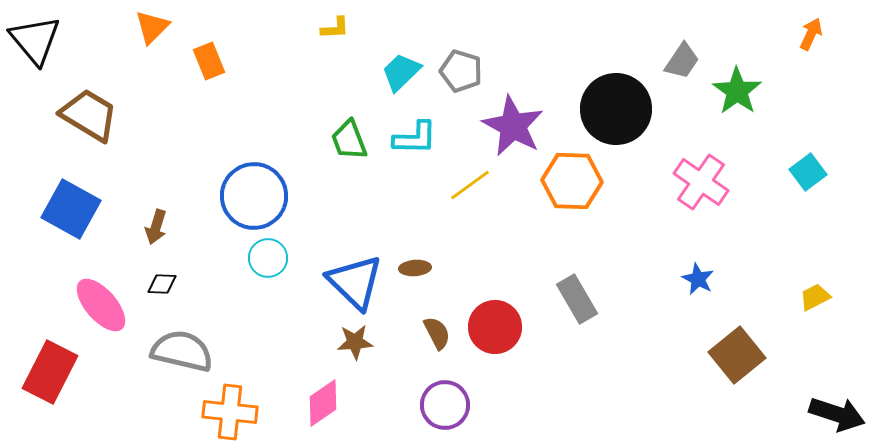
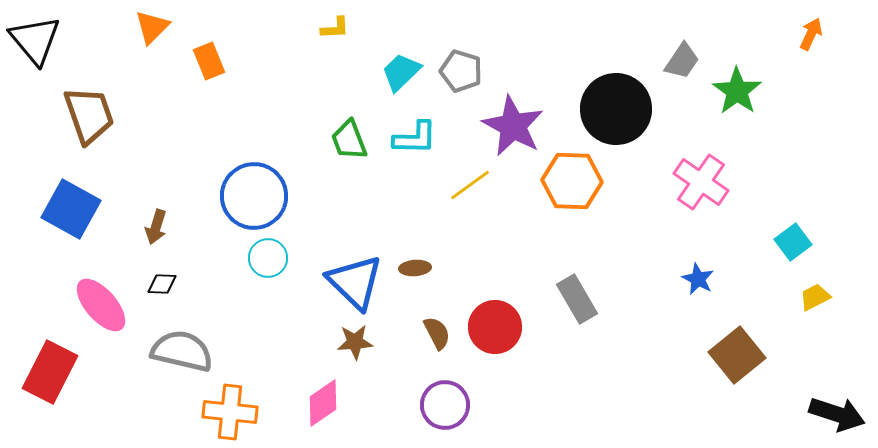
brown trapezoid: rotated 40 degrees clockwise
cyan square: moved 15 px left, 70 px down
